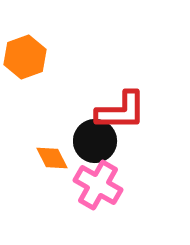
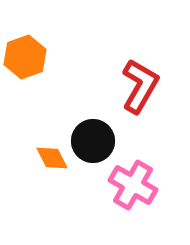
red L-shape: moved 19 px right, 25 px up; rotated 60 degrees counterclockwise
black circle: moved 2 px left
pink cross: moved 35 px right
